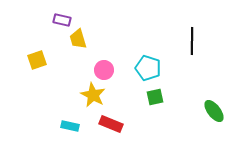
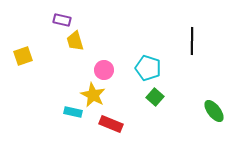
yellow trapezoid: moved 3 px left, 2 px down
yellow square: moved 14 px left, 4 px up
green square: rotated 36 degrees counterclockwise
cyan rectangle: moved 3 px right, 14 px up
